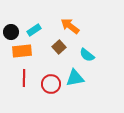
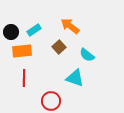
cyan triangle: rotated 30 degrees clockwise
red circle: moved 17 px down
